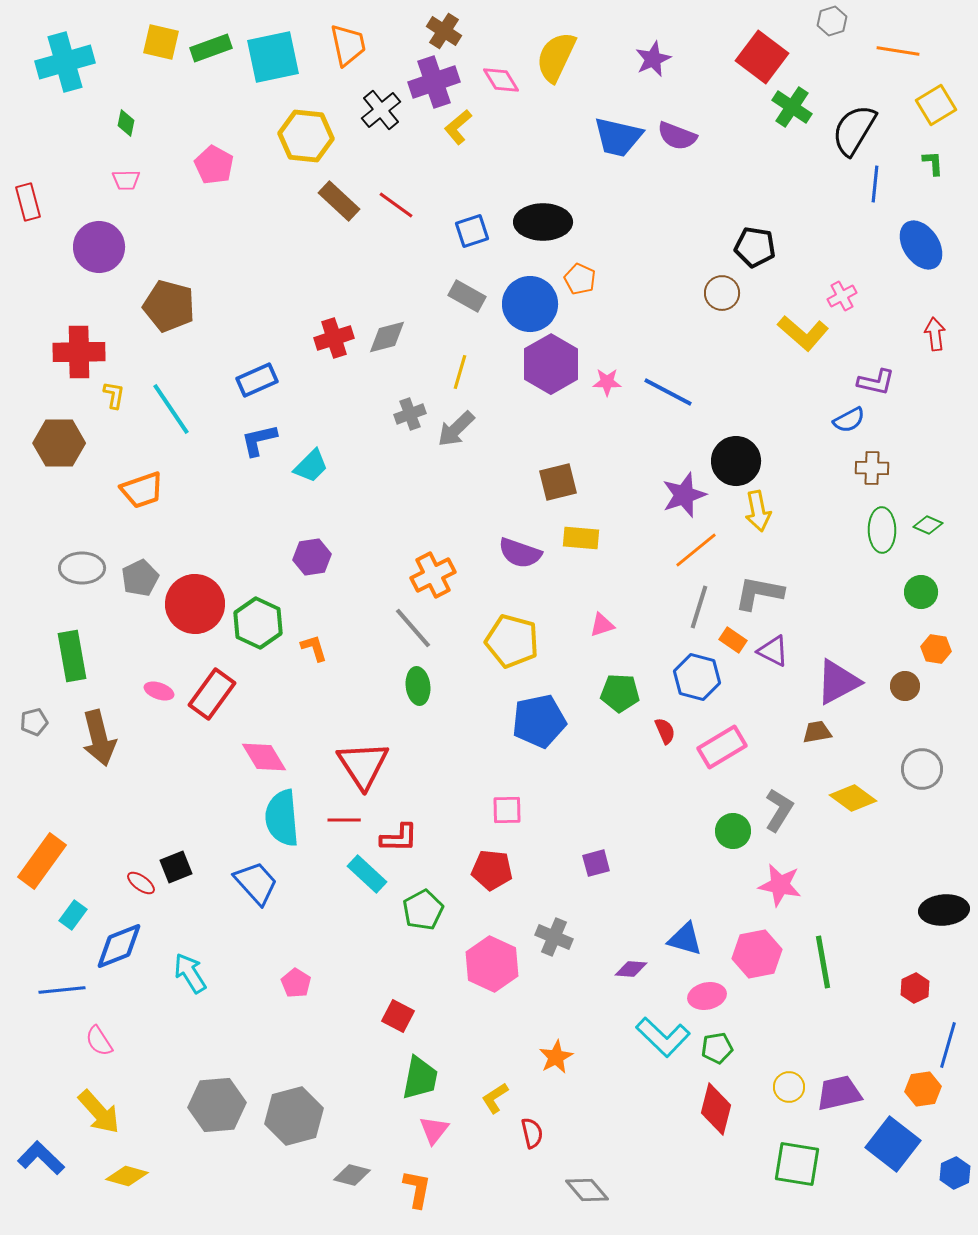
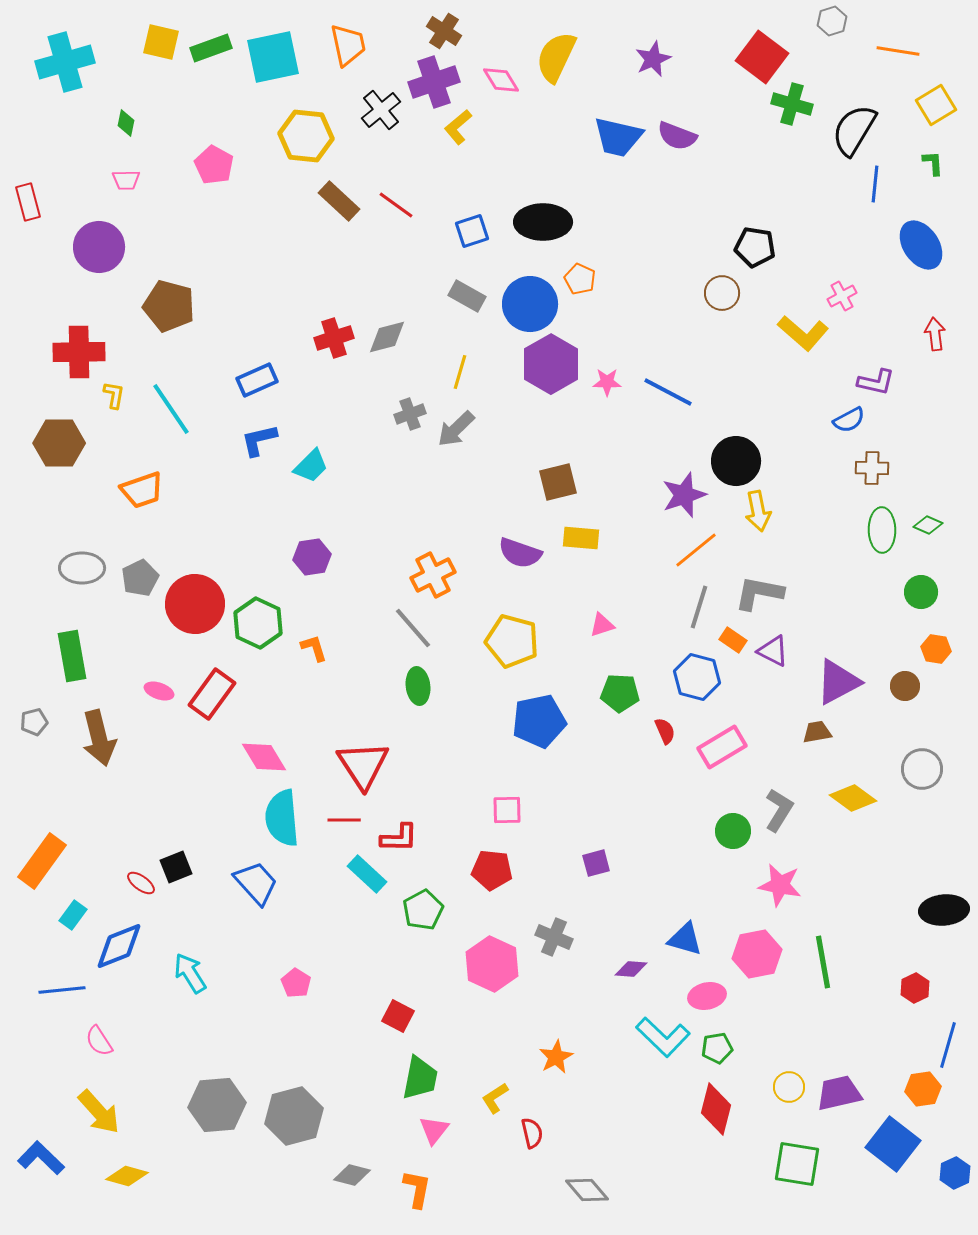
green cross at (792, 107): moved 3 px up; rotated 18 degrees counterclockwise
